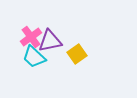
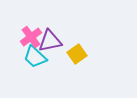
cyan trapezoid: moved 1 px right
